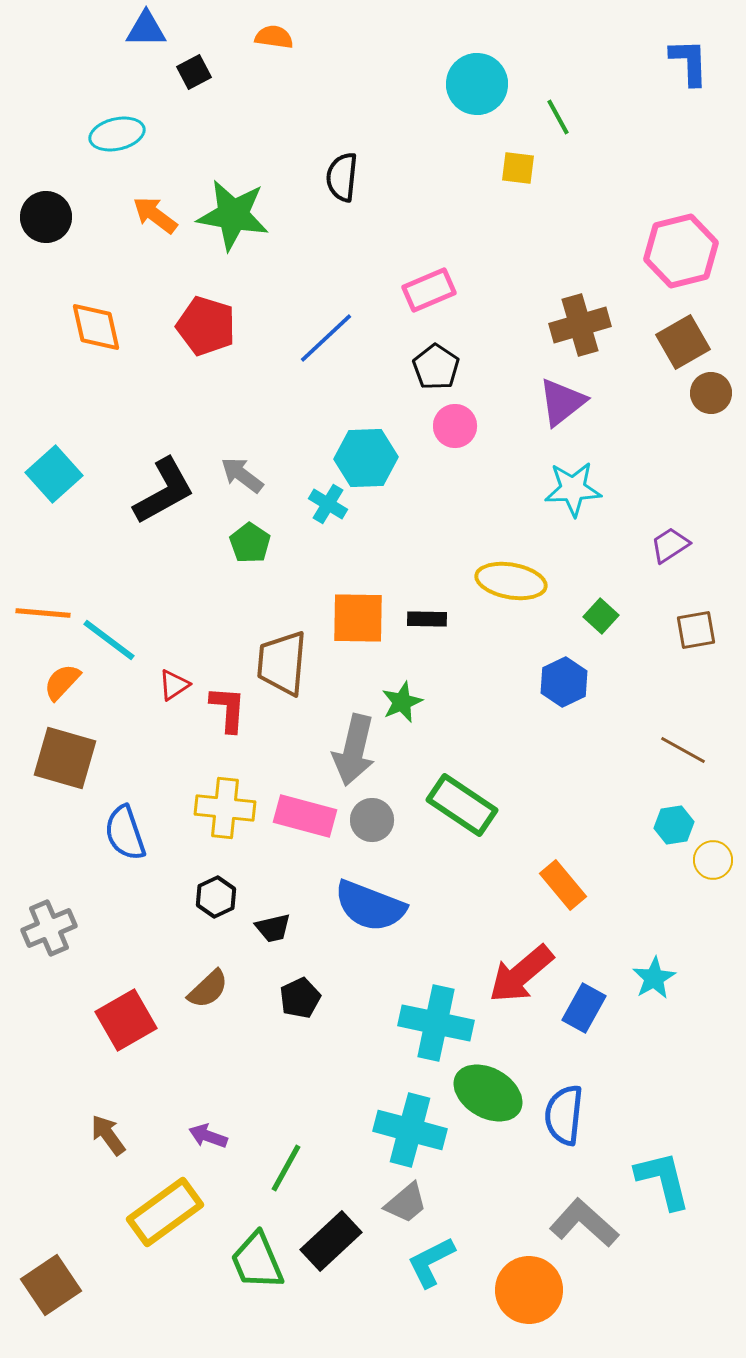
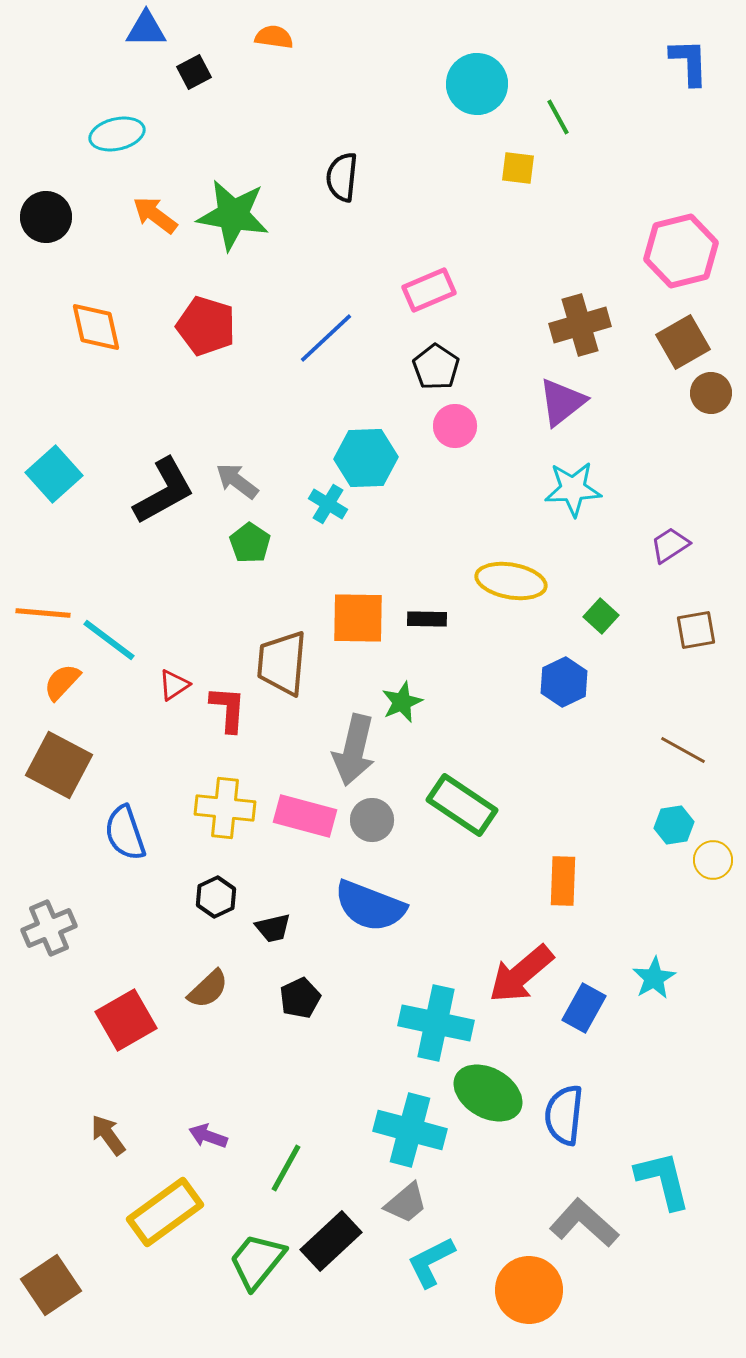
gray arrow at (242, 475): moved 5 px left, 6 px down
brown square at (65, 758): moved 6 px left, 7 px down; rotated 12 degrees clockwise
orange rectangle at (563, 885): moved 4 px up; rotated 42 degrees clockwise
green trapezoid at (257, 1261): rotated 62 degrees clockwise
